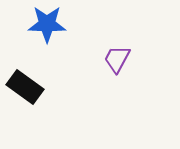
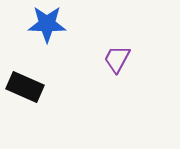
black rectangle: rotated 12 degrees counterclockwise
